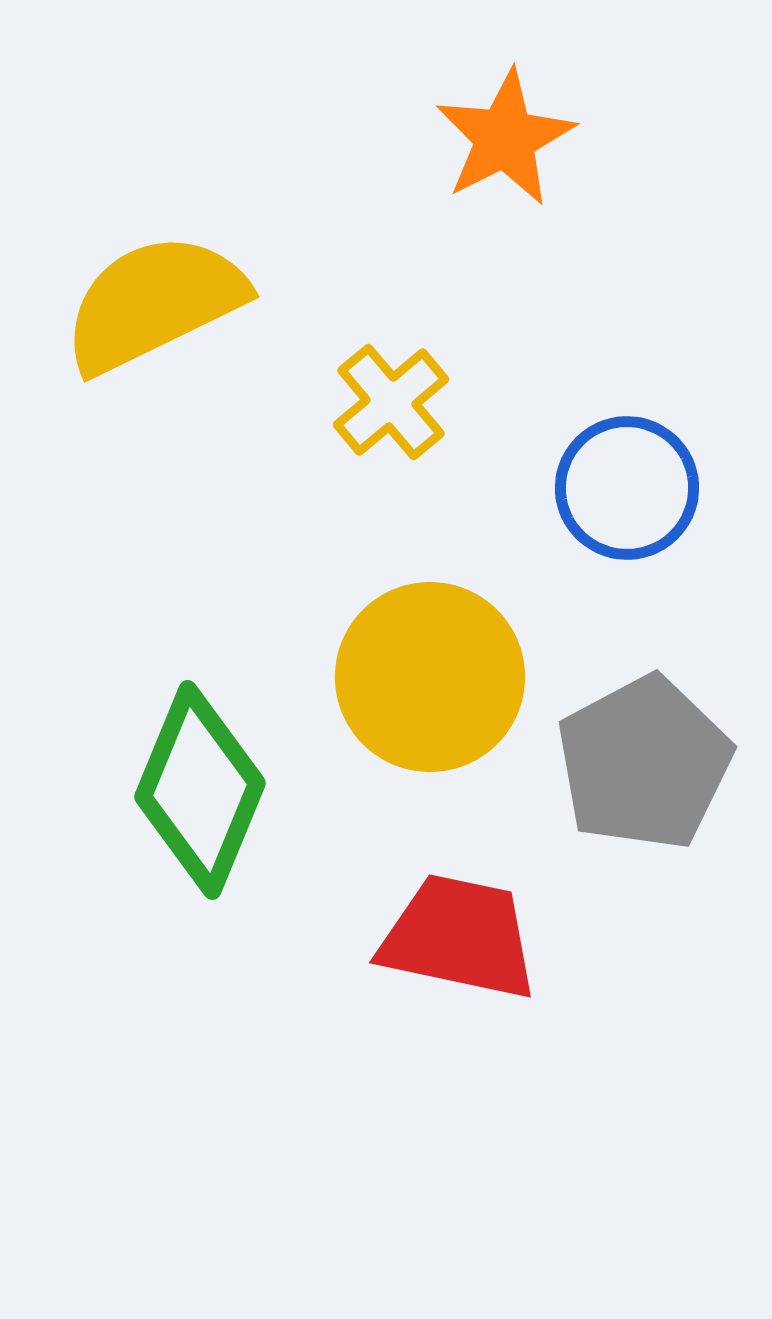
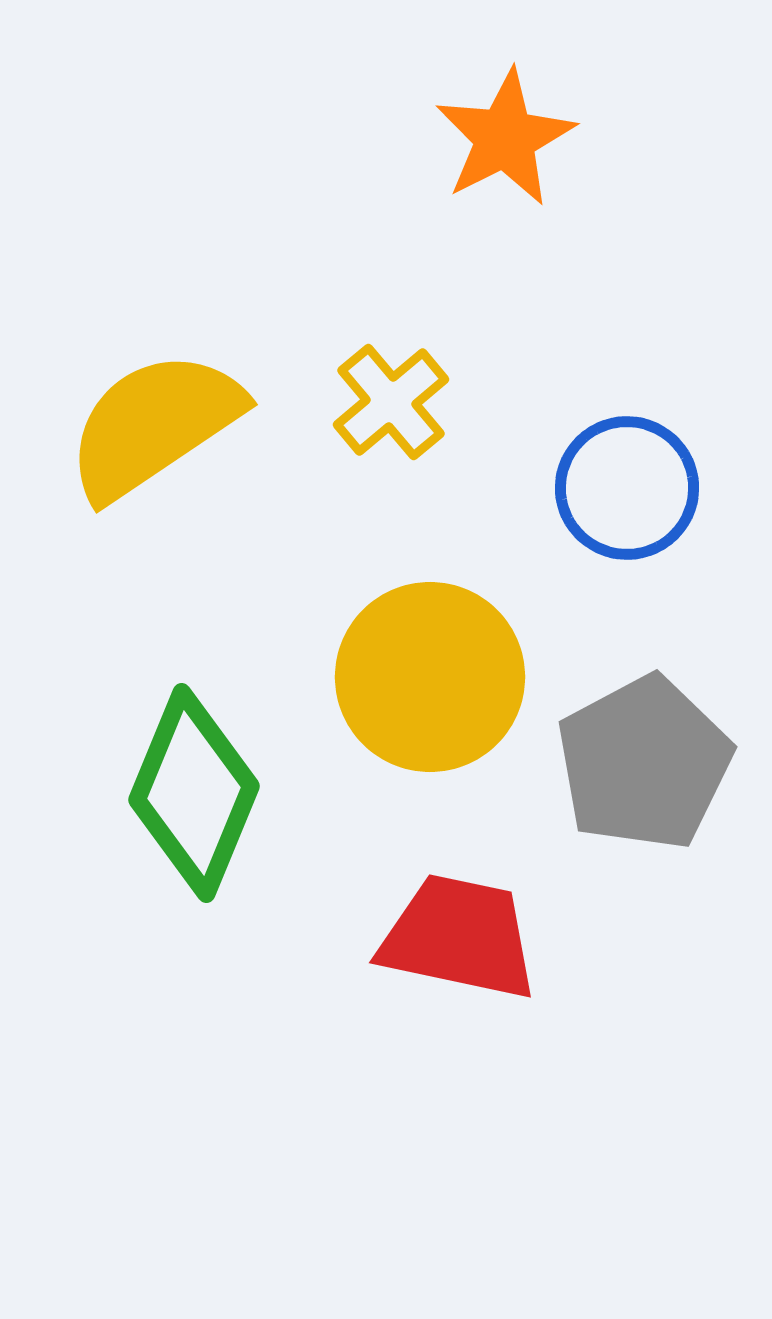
yellow semicircle: moved 122 px down; rotated 8 degrees counterclockwise
green diamond: moved 6 px left, 3 px down
